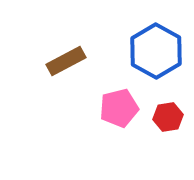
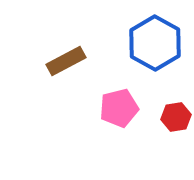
blue hexagon: moved 1 px left, 8 px up
red hexagon: moved 8 px right
